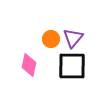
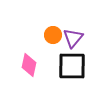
orange circle: moved 2 px right, 4 px up
